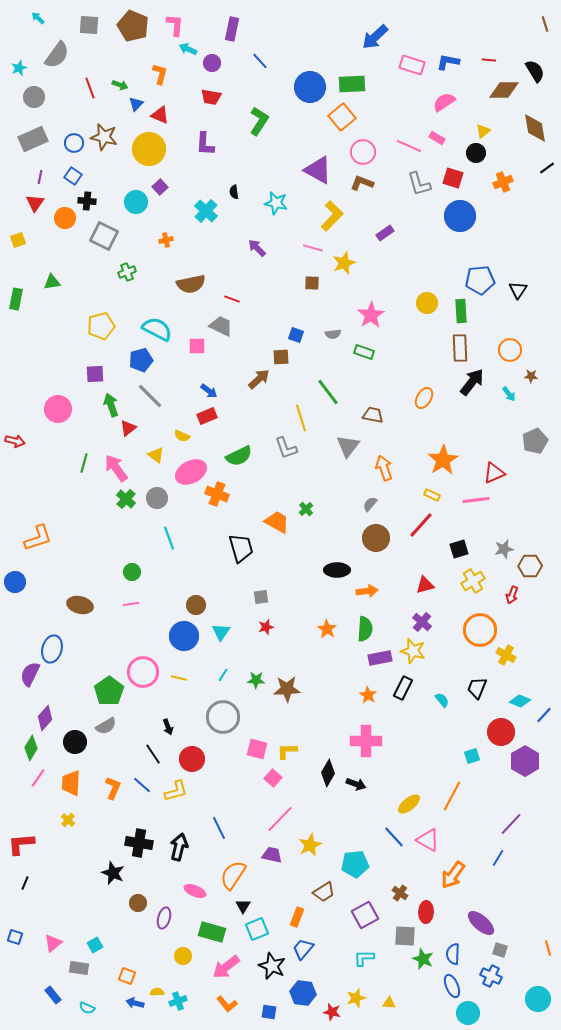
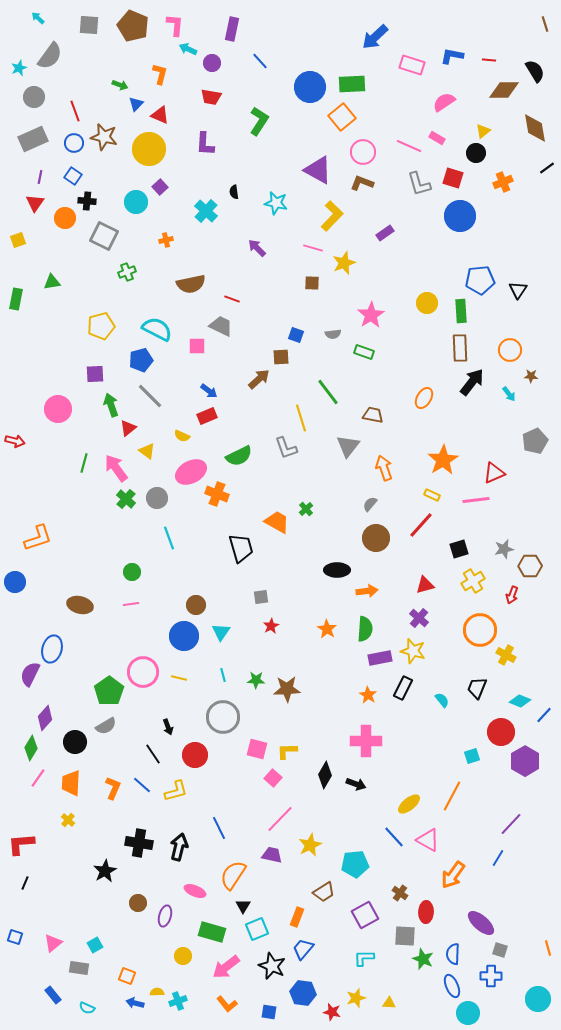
gray semicircle at (57, 55): moved 7 px left, 1 px down
blue L-shape at (448, 62): moved 4 px right, 6 px up
red line at (90, 88): moved 15 px left, 23 px down
yellow triangle at (156, 455): moved 9 px left, 4 px up
purple cross at (422, 622): moved 3 px left, 4 px up
red star at (266, 627): moved 5 px right, 1 px up; rotated 14 degrees counterclockwise
cyan line at (223, 675): rotated 48 degrees counterclockwise
red circle at (192, 759): moved 3 px right, 4 px up
black diamond at (328, 773): moved 3 px left, 2 px down
black star at (113, 873): moved 8 px left, 2 px up; rotated 20 degrees clockwise
purple ellipse at (164, 918): moved 1 px right, 2 px up
blue cross at (491, 976): rotated 25 degrees counterclockwise
